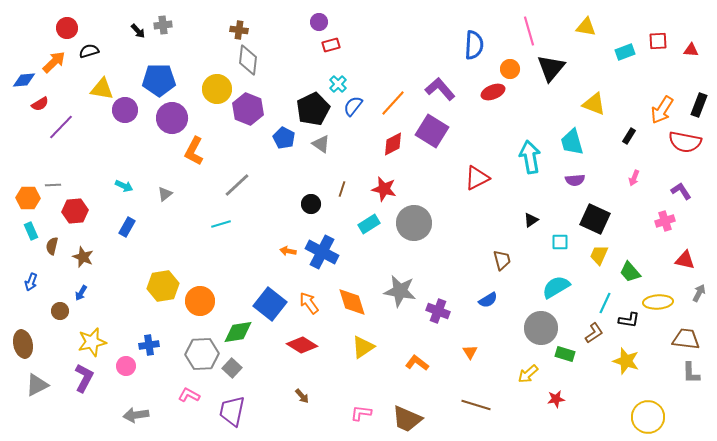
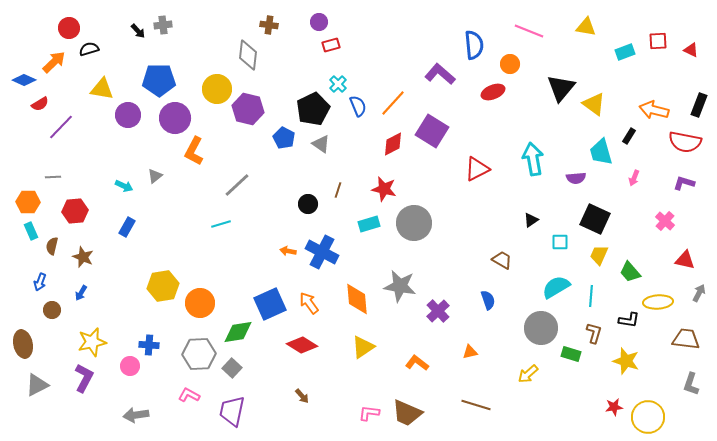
red circle at (67, 28): moved 2 px right
brown cross at (239, 30): moved 30 px right, 5 px up
pink line at (529, 31): rotated 52 degrees counterclockwise
blue semicircle at (474, 45): rotated 8 degrees counterclockwise
red triangle at (691, 50): rotated 21 degrees clockwise
black semicircle at (89, 51): moved 2 px up
gray diamond at (248, 60): moved 5 px up
black triangle at (551, 68): moved 10 px right, 20 px down
orange circle at (510, 69): moved 5 px up
blue diamond at (24, 80): rotated 30 degrees clockwise
purple L-shape at (440, 89): moved 15 px up; rotated 8 degrees counterclockwise
yellow triangle at (594, 104): rotated 15 degrees clockwise
blue semicircle at (353, 106): moved 5 px right; rotated 120 degrees clockwise
purple hexagon at (248, 109): rotated 8 degrees counterclockwise
purple circle at (125, 110): moved 3 px right, 5 px down
orange arrow at (662, 110): moved 8 px left; rotated 72 degrees clockwise
purple circle at (172, 118): moved 3 px right
cyan trapezoid at (572, 142): moved 29 px right, 10 px down
cyan arrow at (530, 157): moved 3 px right, 2 px down
red triangle at (477, 178): moved 9 px up
purple semicircle at (575, 180): moved 1 px right, 2 px up
gray line at (53, 185): moved 8 px up
brown line at (342, 189): moved 4 px left, 1 px down
purple L-shape at (681, 191): moved 3 px right, 8 px up; rotated 40 degrees counterclockwise
gray triangle at (165, 194): moved 10 px left, 18 px up
orange hexagon at (28, 198): moved 4 px down
black circle at (311, 204): moved 3 px left
pink cross at (665, 221): rotated 30 degrees counterclockwise
cyan rectangle at (369, 224): rotated 15 degrees clockwise
brown trapezoid at (502, 260): rotated 45 degrees counterclockwise
blue arrow at (31, 282): moved 9 px right
gray star at (400, 291): moved 5 px up
blue semicircle at (488, 300): rotated 78 degrees counterclockwise
orange circle at (200, 301): moved 2 px down
orange diamond at (352, 302): moved 5 px right, 3 px up; rotated 12 degrees clockwise
cyan line at (605, 303): moved 14 px left, 7 px up; rotated 20 degrees counterclockwise
blue square at (270, 304): rotated 28 degrees clockwise
brown circle at (60, 311): moved 8 px left, 1 px up
purple cross at (438, 311): rotated 25 degrees clockwise
brown L-shape at (594, 333): rotated 40 degrees counterclockwise
blue cross at (149, 345): rotated 12 degrees clockwise
orange triangle at (470, 352): rotated 49 degrees clockwise
gray hexagon at (202, 354): moved 3 px left
green rectangle at (565, 354): moved 6 px right
pink circle at (126, 366): moved 4 px right
gray L-shape at (691, 373): moved 11 px down; rotated 20 degrees clockwise
red star at (556, 399): moved 58 px right, 8 px down
pink L-shape at (361, 413): moved 8 px right
brown trapezoid at (407, 419): moved 6 px up
